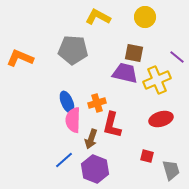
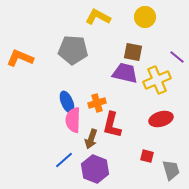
brown square: moved 1 px left, 1 px up
